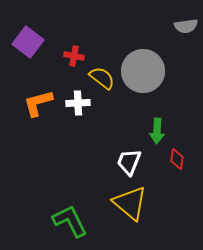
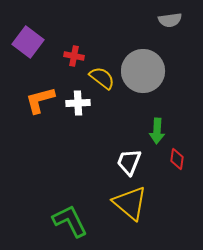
gray semicircle: moved 16 px left, 6 px up
orange L-shape: moved 2 px right, 3 px up
